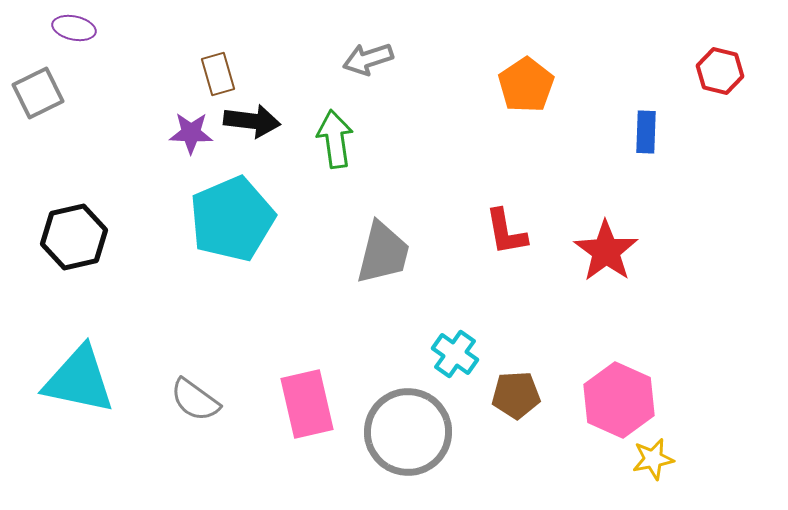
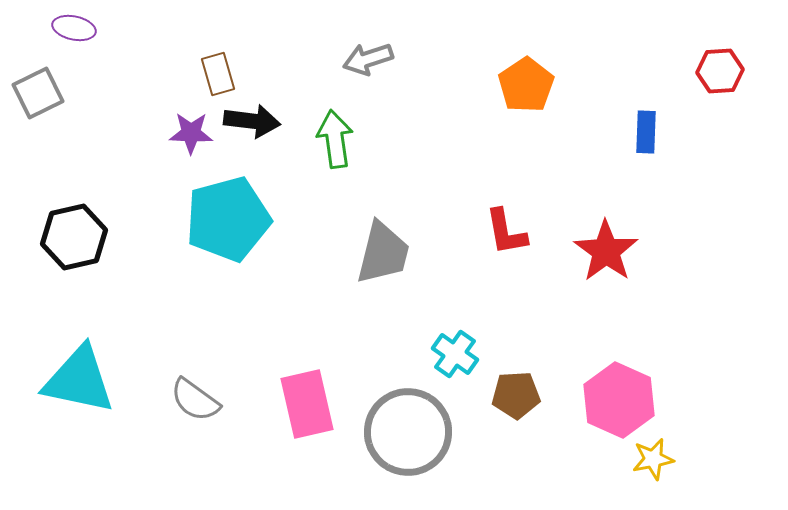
red hexagon: rotated 18 degrees counterclockwise
cyan pentagon: moved 4 px left; rotated 8 degrees clockwise
